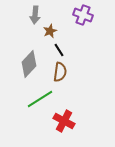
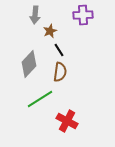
purple cross: rotated 24 degrees counterclockwise
red cross: moved 3 px right
